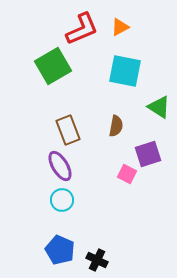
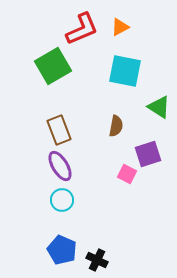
brown rectangle: moved 9 px left
blue pentagon: moved 2 px right
